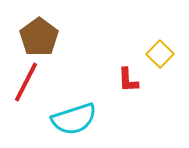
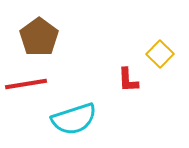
red line: moved 2 px down; rotated 54 degrees clockwise
